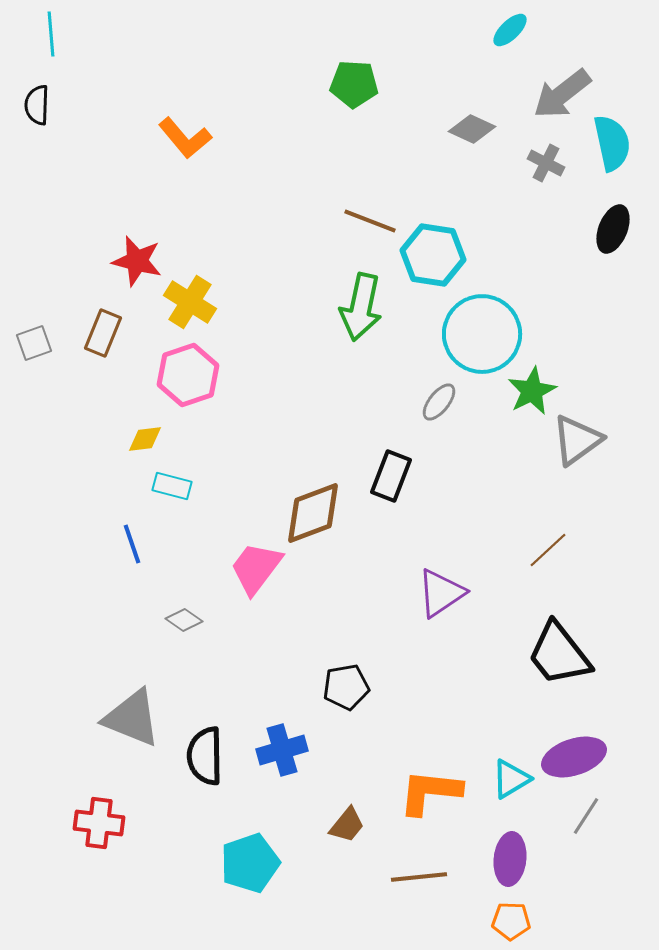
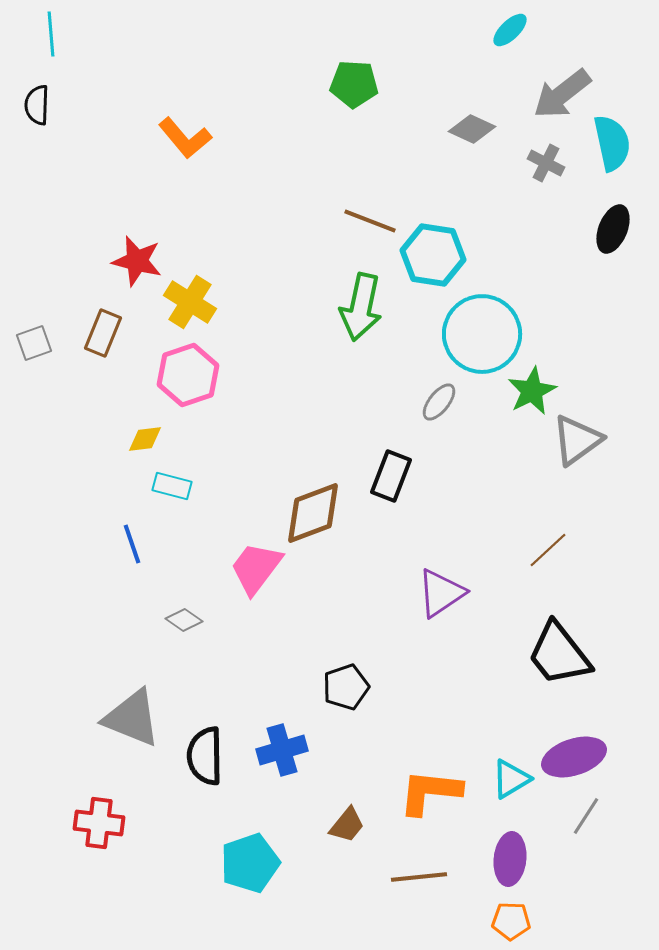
black pentagon at (346, 687): rotated 9 degrees counterclockwise
